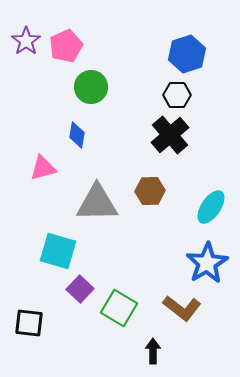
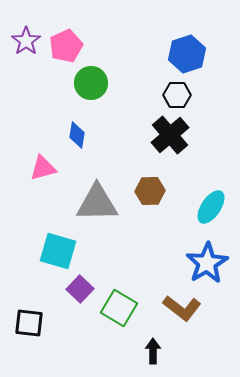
green circle: moved 4 px up
